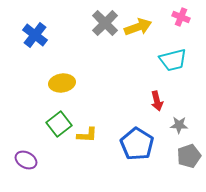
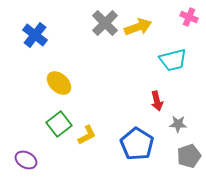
pink cross: moved 8 px right
yellow ellipse: moved 3 px left; rotated 50 degrees clockwise
gray star: moved 1 px left, 1 px up
yellow L-shape: rotated 30 degrees counterclockwise
